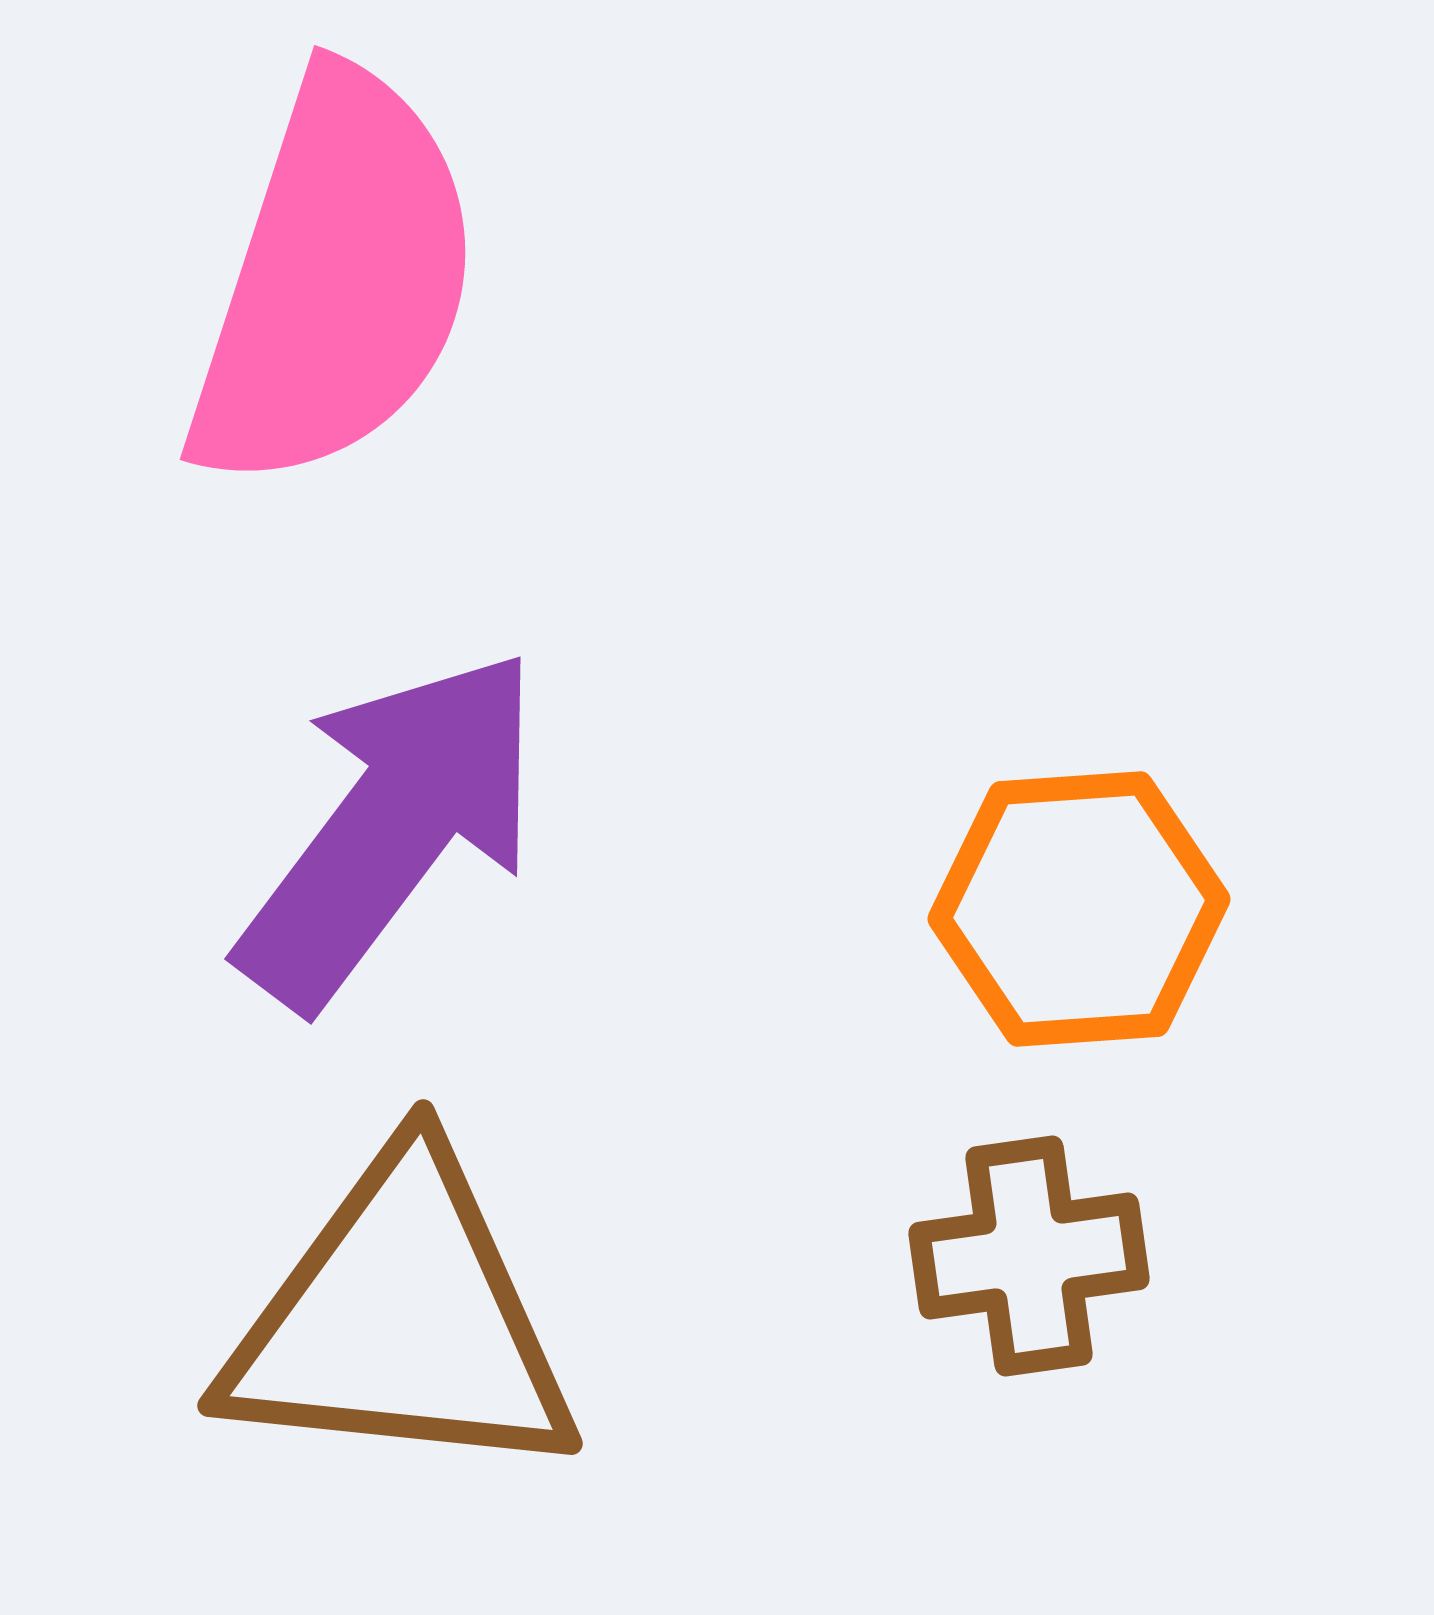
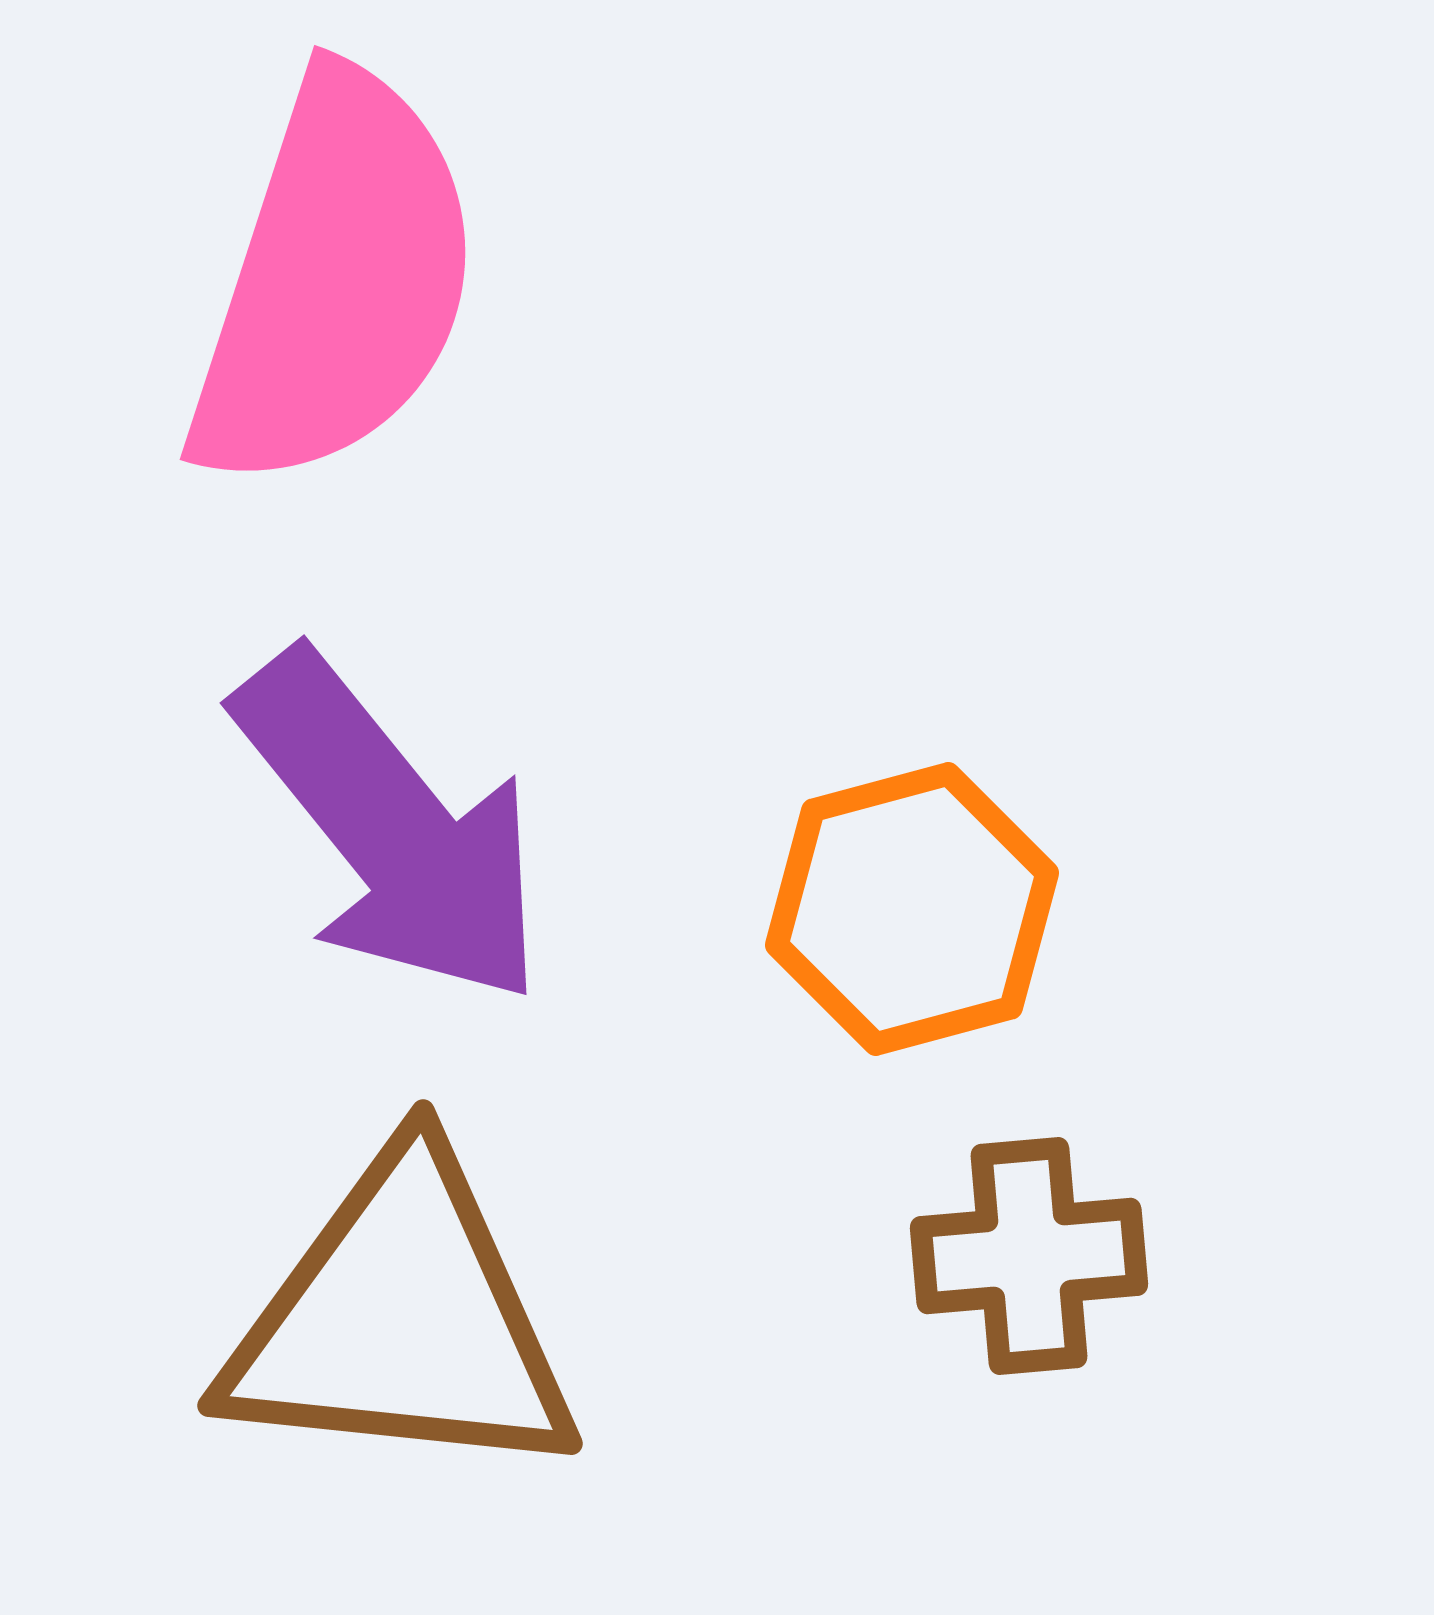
purple arrow: rotated 104 degrees clockwise
orange hexagon: moved 167 px left; rotated 11 degrees counterclockwise
brown cross: rotated 3 degrees clockwise
